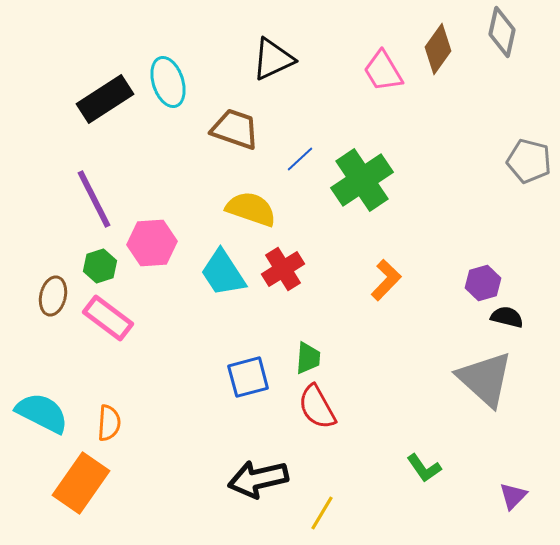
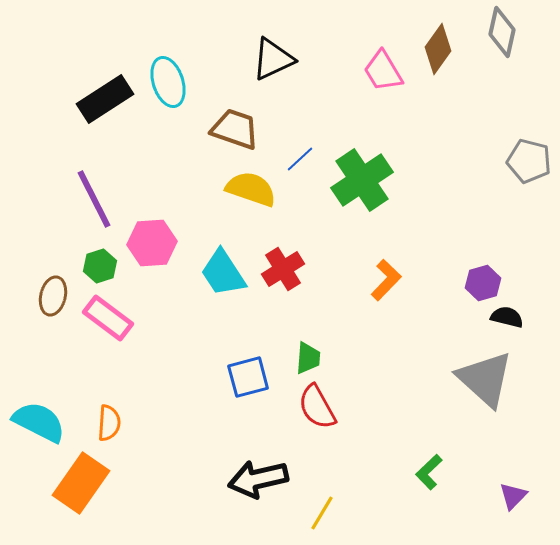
yellow semicircle: moved 20 px up
cyan semicircle: moved 3 px left, 9 px down
green L-shape: moved 5 px right, 4 px down; rotated 81 degrees clockwise
